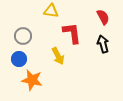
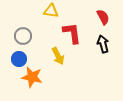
orange star: moved 3 px up
